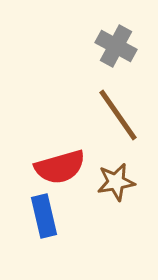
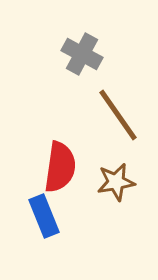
gray cross: moved 34 px left, 8 px down
red semicircle: rotated 66 degrees counterclockwise
blue rectangle: rotated 9 degrees counterclockwise
